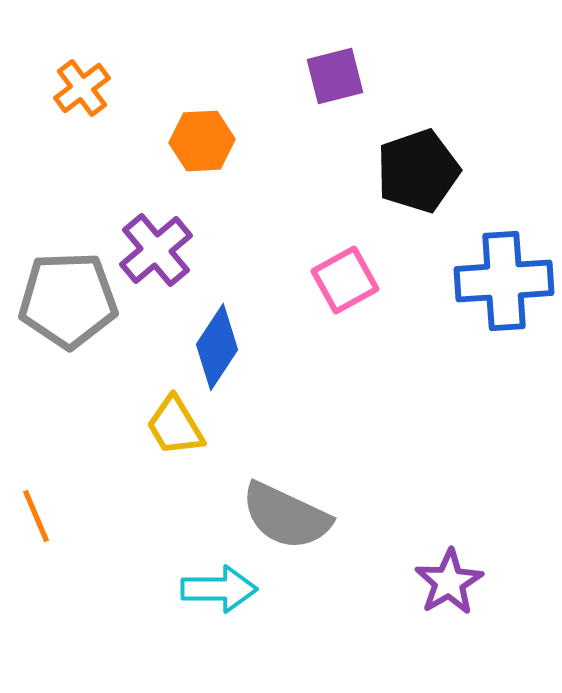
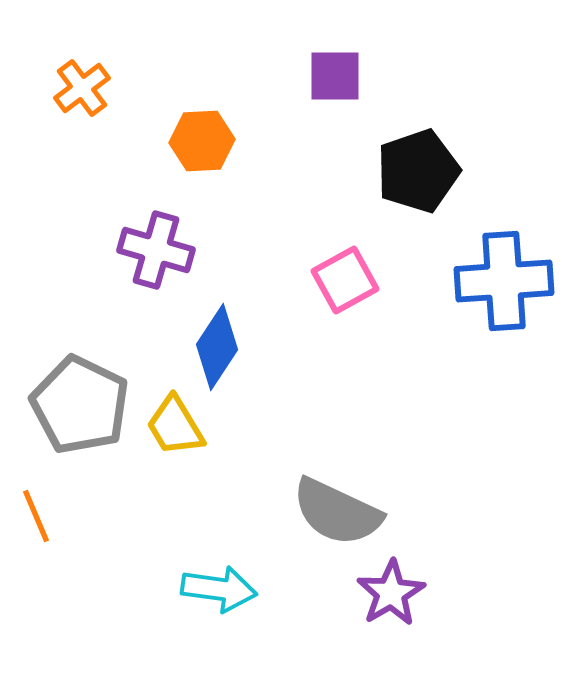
purple square: rotated 14 degrees clockwise
purple cross: rotated 34 degrees counterclockwise
gray pentagon: moved 12 px right, 105 px down; rotated 28 degrees clockwise
gray semicircle: moved 51 px right, 4 px up
purple star: moved 58 px left, 11 px down
cyan arrow: rotated 8 degrees clockwise
